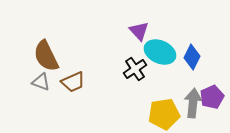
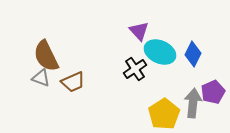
blue diamond: moved 1 px right, 3 px up
gray triangle: moved 4 px up
purple pentagon: moved 1 px right, 5 px up
yellow pentagon: rotated 24 degrees counterclockwise
